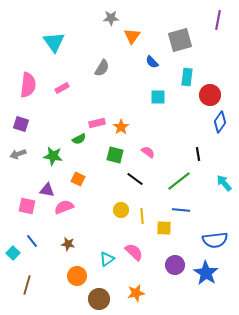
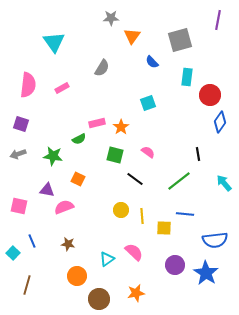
cyan square at (158, 97): moved 10 px left, 6 px down; rotated 21 degrees counterclockwise
pink square at (27, 206): moved 8 px left
blue line at (181, 210): moved 4 px right, 4 px down
blue line at (32, 241): rotated 16 degrees clockwise
